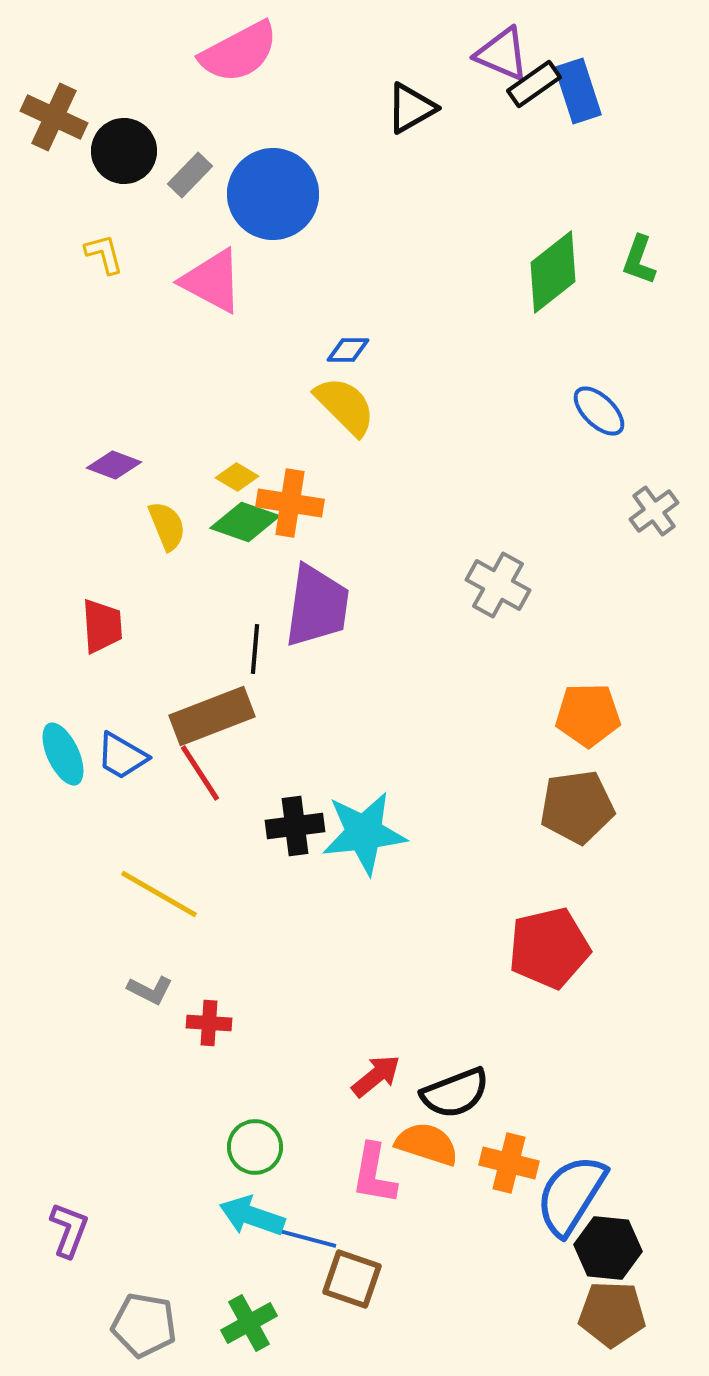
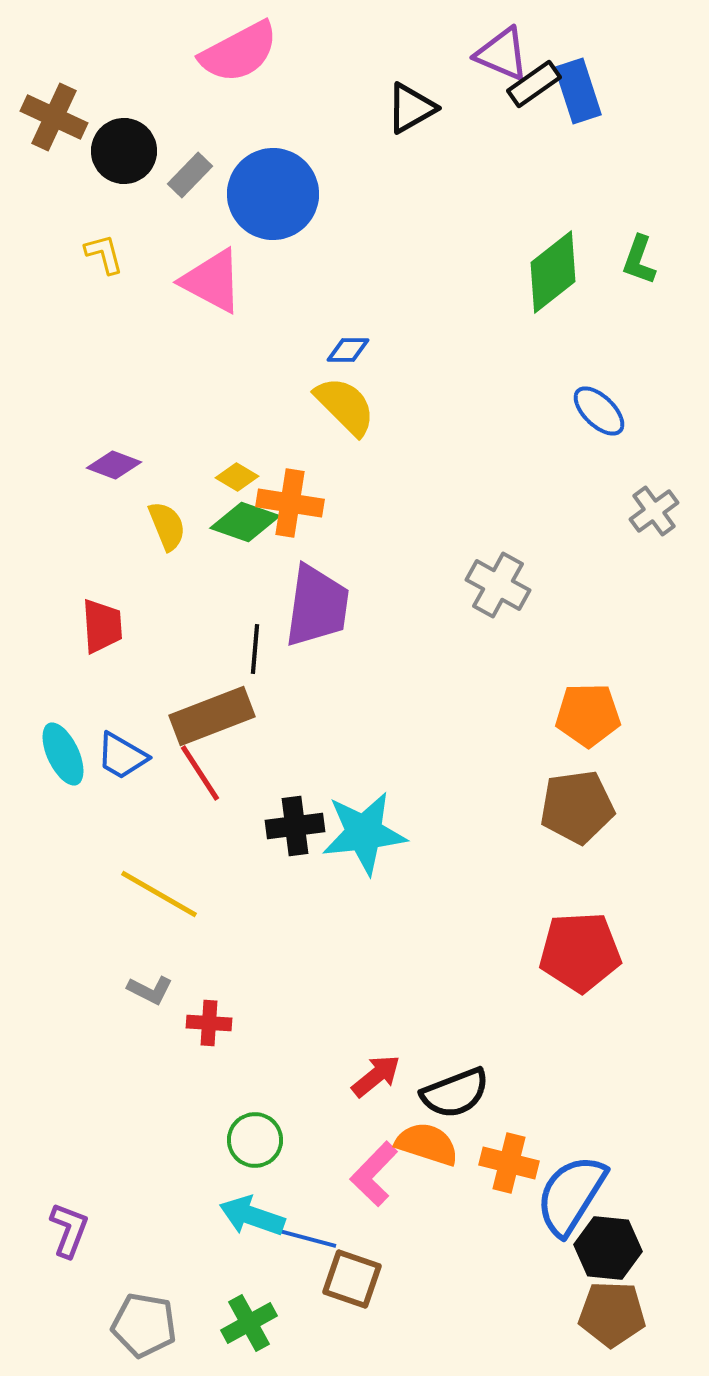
red pentagon at (549, 948): moved 31 px right, 4 px down; rotated 10 degrees clockwise
green circle at (255, 1147): moved 7 px up
pink L-shape at (374, 1174): rotated 34 degrees clockwise
